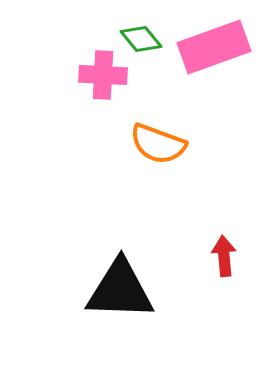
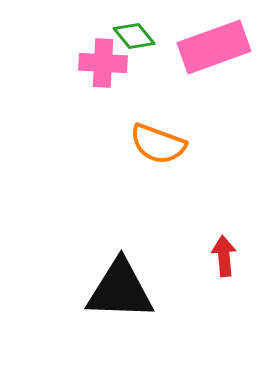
green diamond: moved 7 px left, 3 px up
pink cross: moved 12 px up
